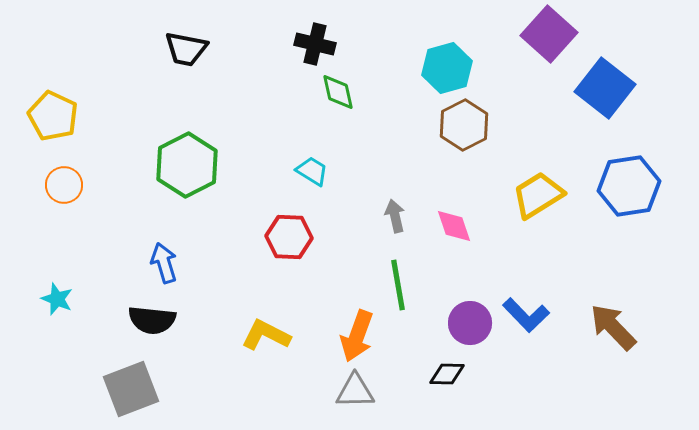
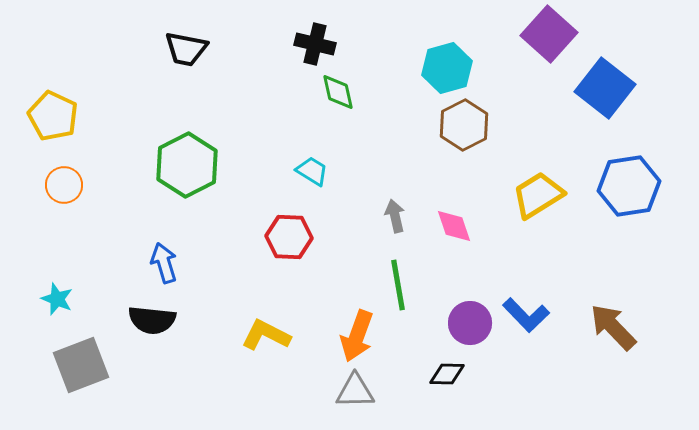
gray square: moved 50 px left, 24 px up
